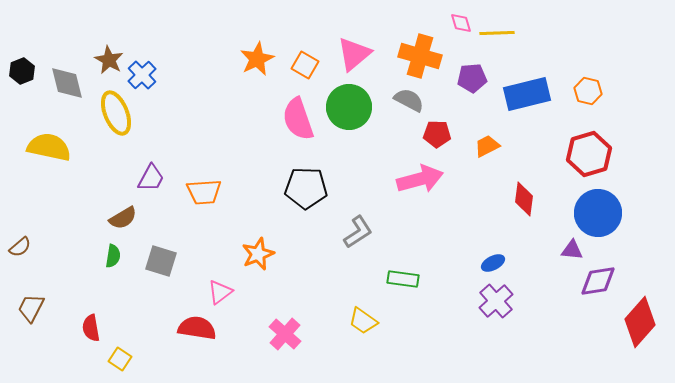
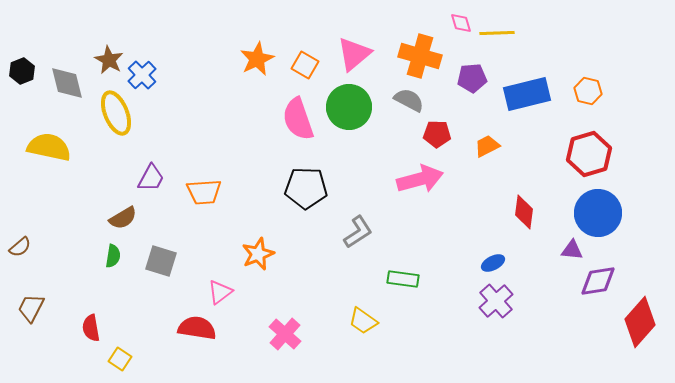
red diamond at (524, 199): moved 13 px down
